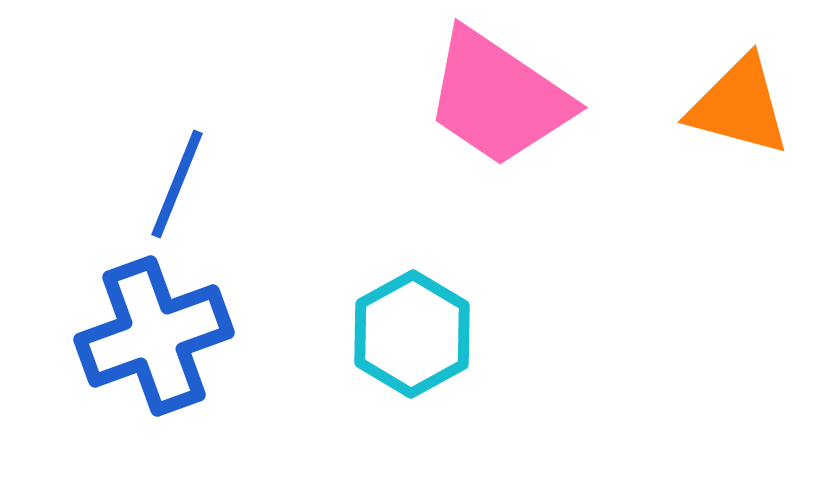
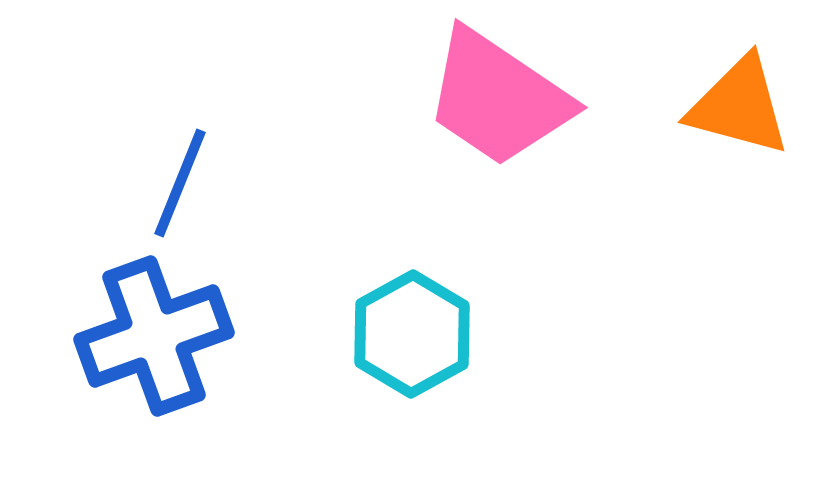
blue line: moved 3 px right, 1 px up
